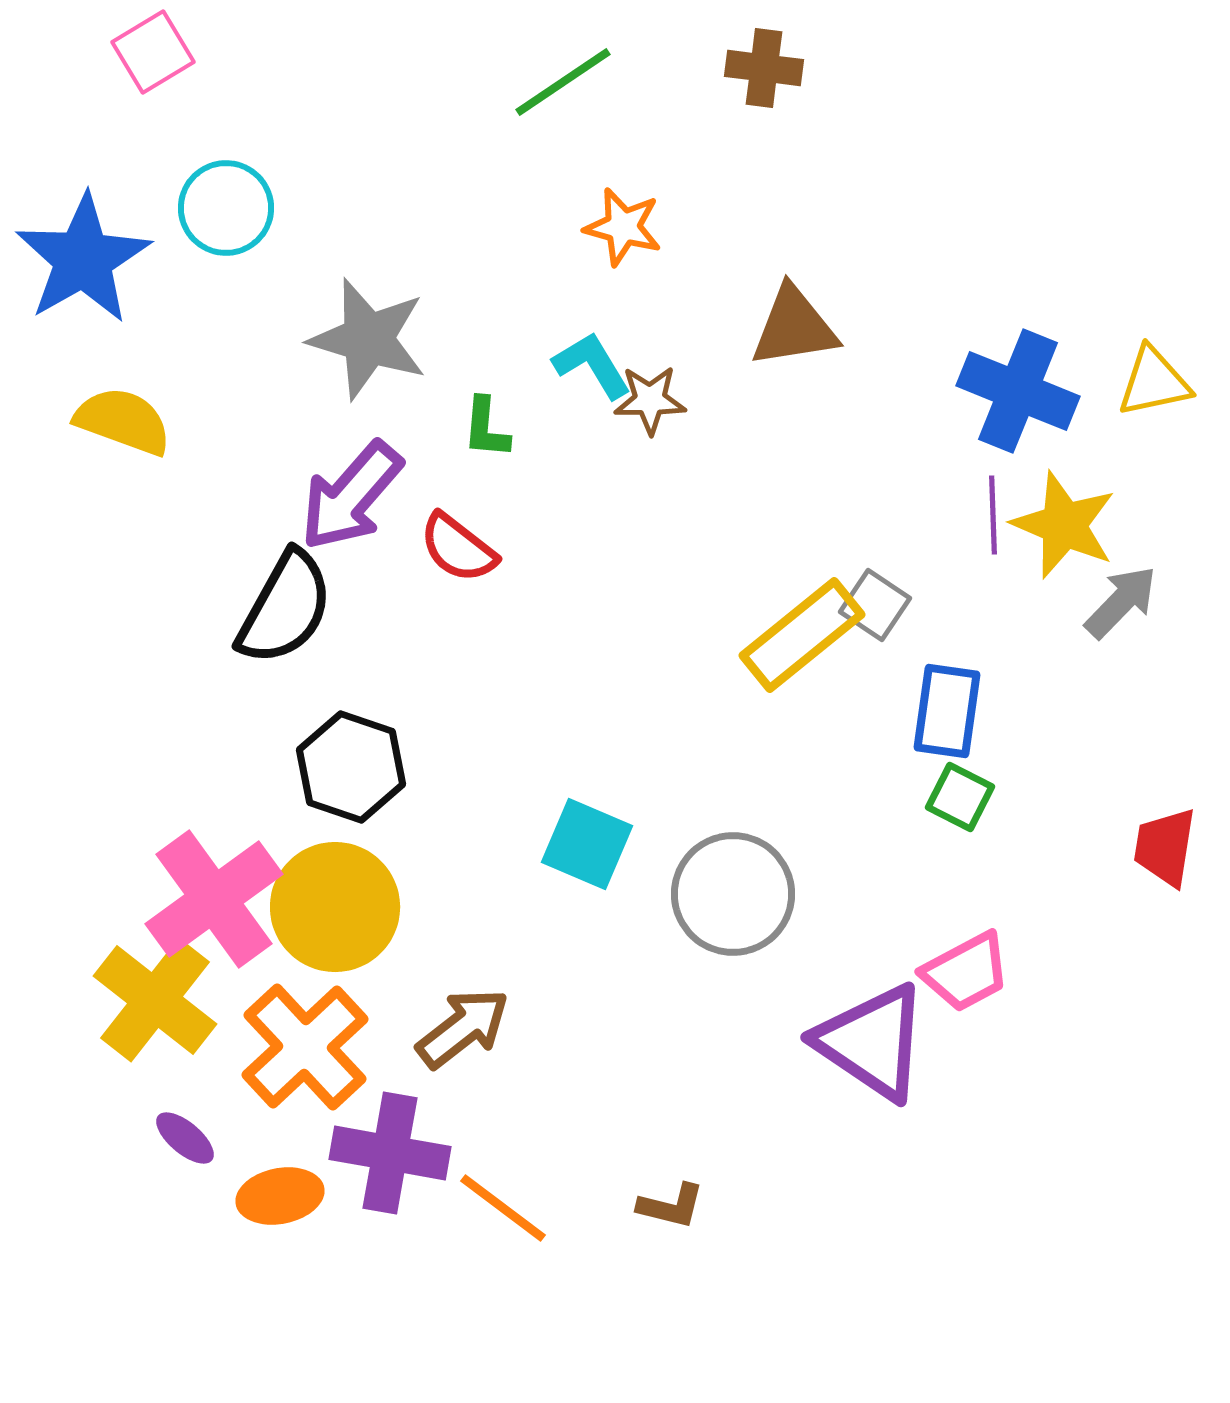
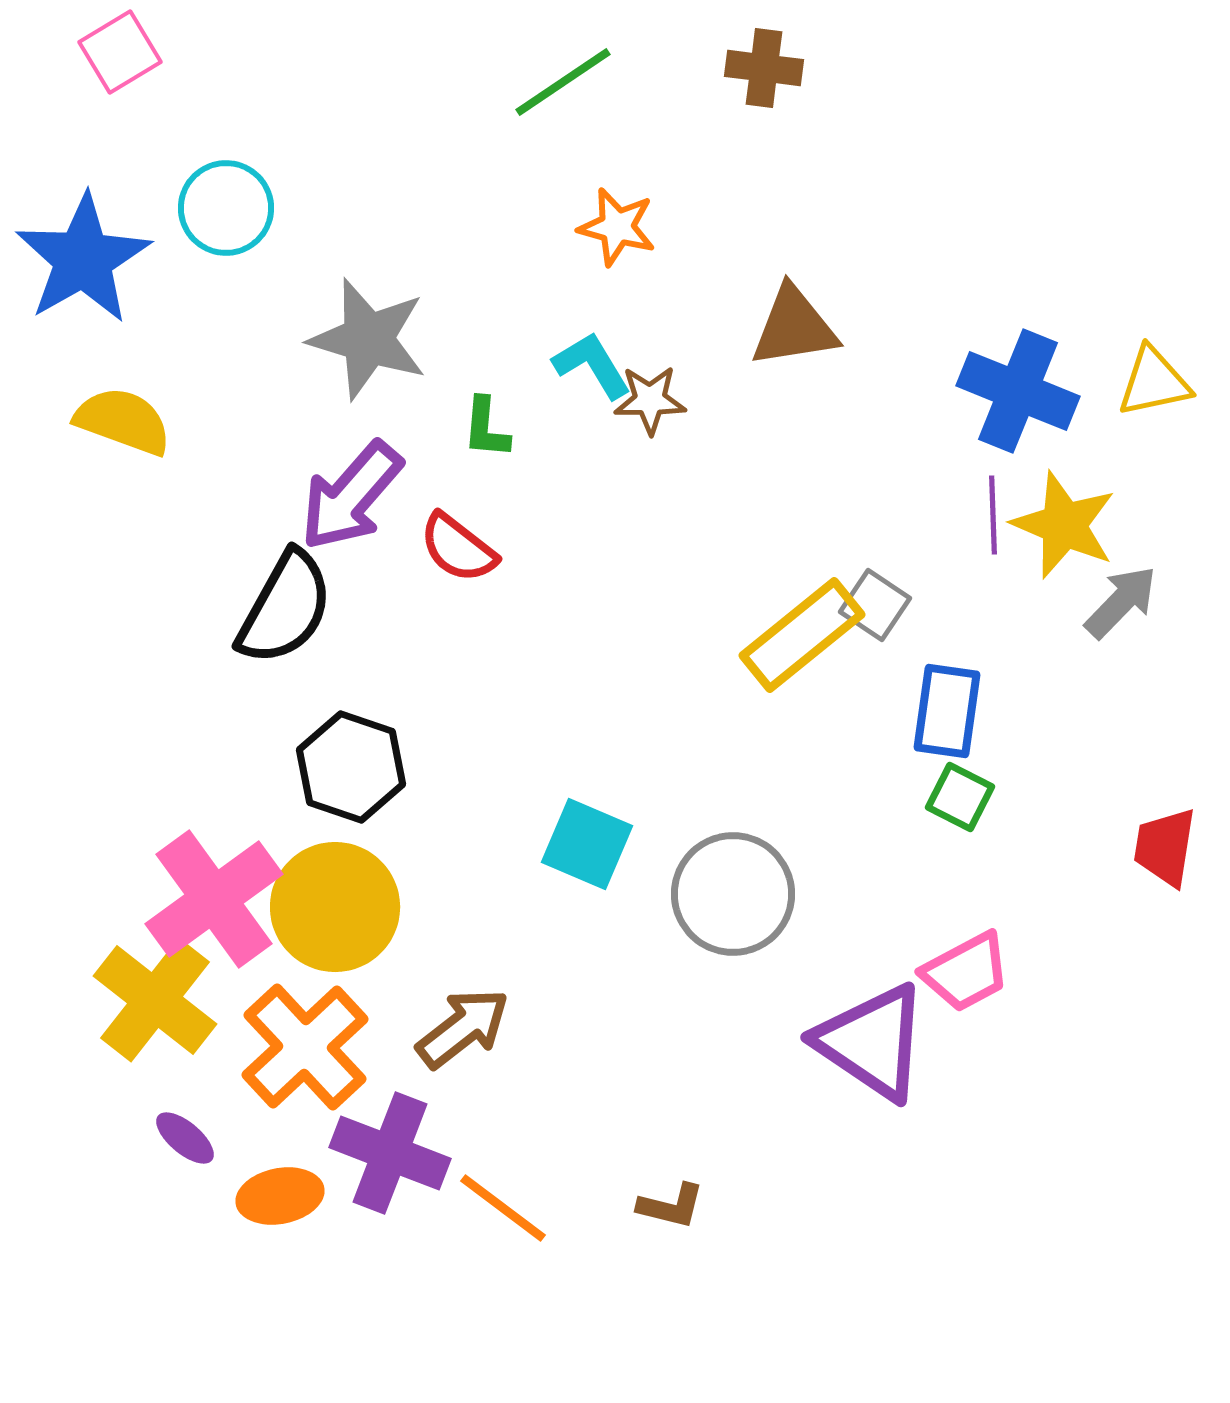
pink square: moved 33 px left
orange star: moved 6 px left
purple cross: rotated 11 degrees clockwise
